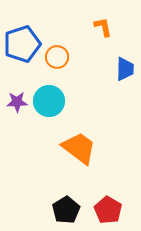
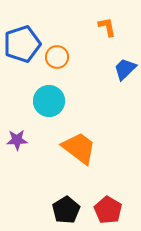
orange L-shape: moved 4 px right
blue trapezoid: rotated 135 degrees counterclockwise
purple star: moved 38 px down
